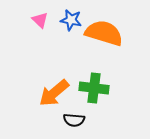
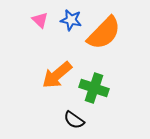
orange semicircle: rotated 117 degrees clockwise
green cross: rotated 12 degrees clockwise
orange arrow: moved 3 px right, 18 px up
black semicircle: rotated 30 degrees clockwise
